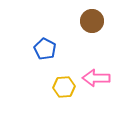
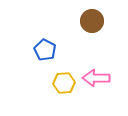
blue pentagon: moved 1 px down
yellow hexagon: moved 4 px up
